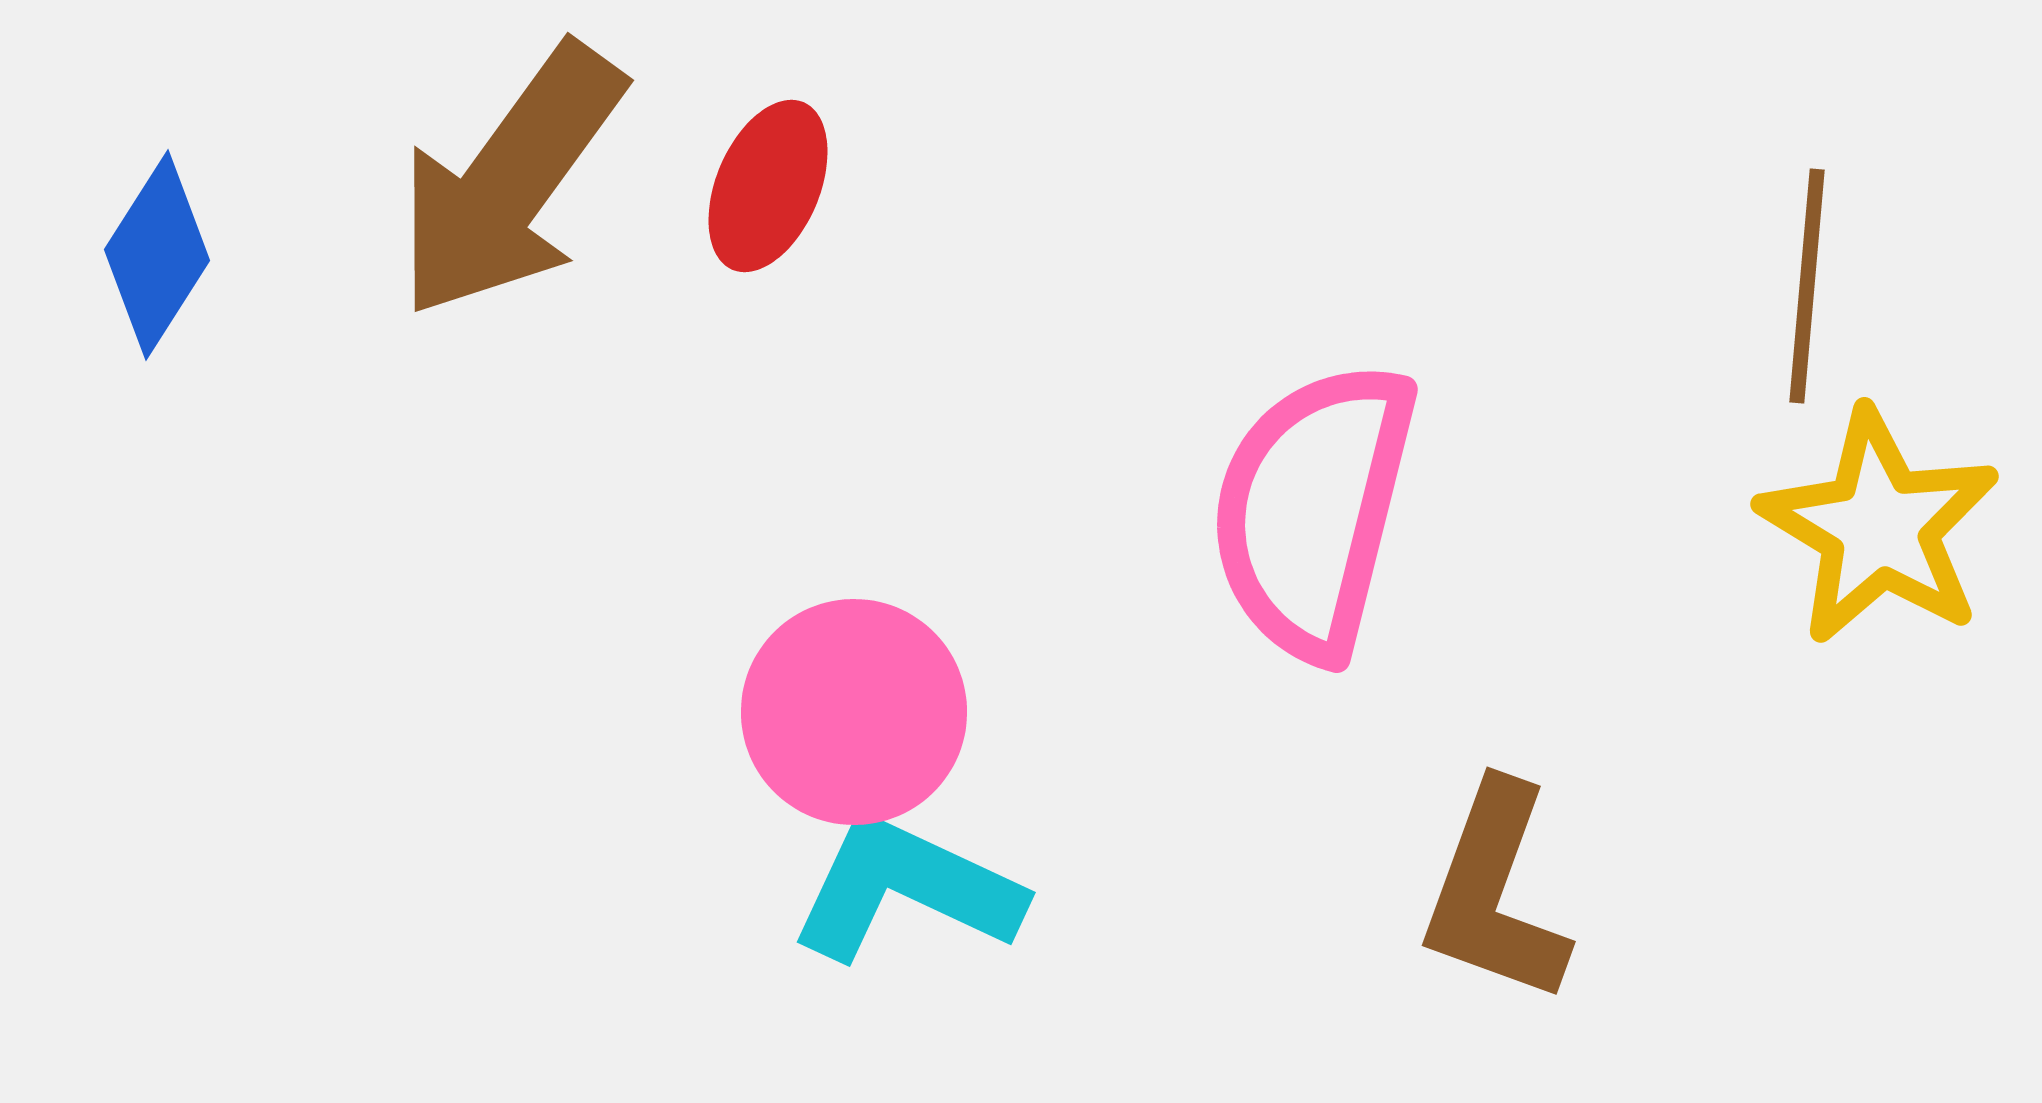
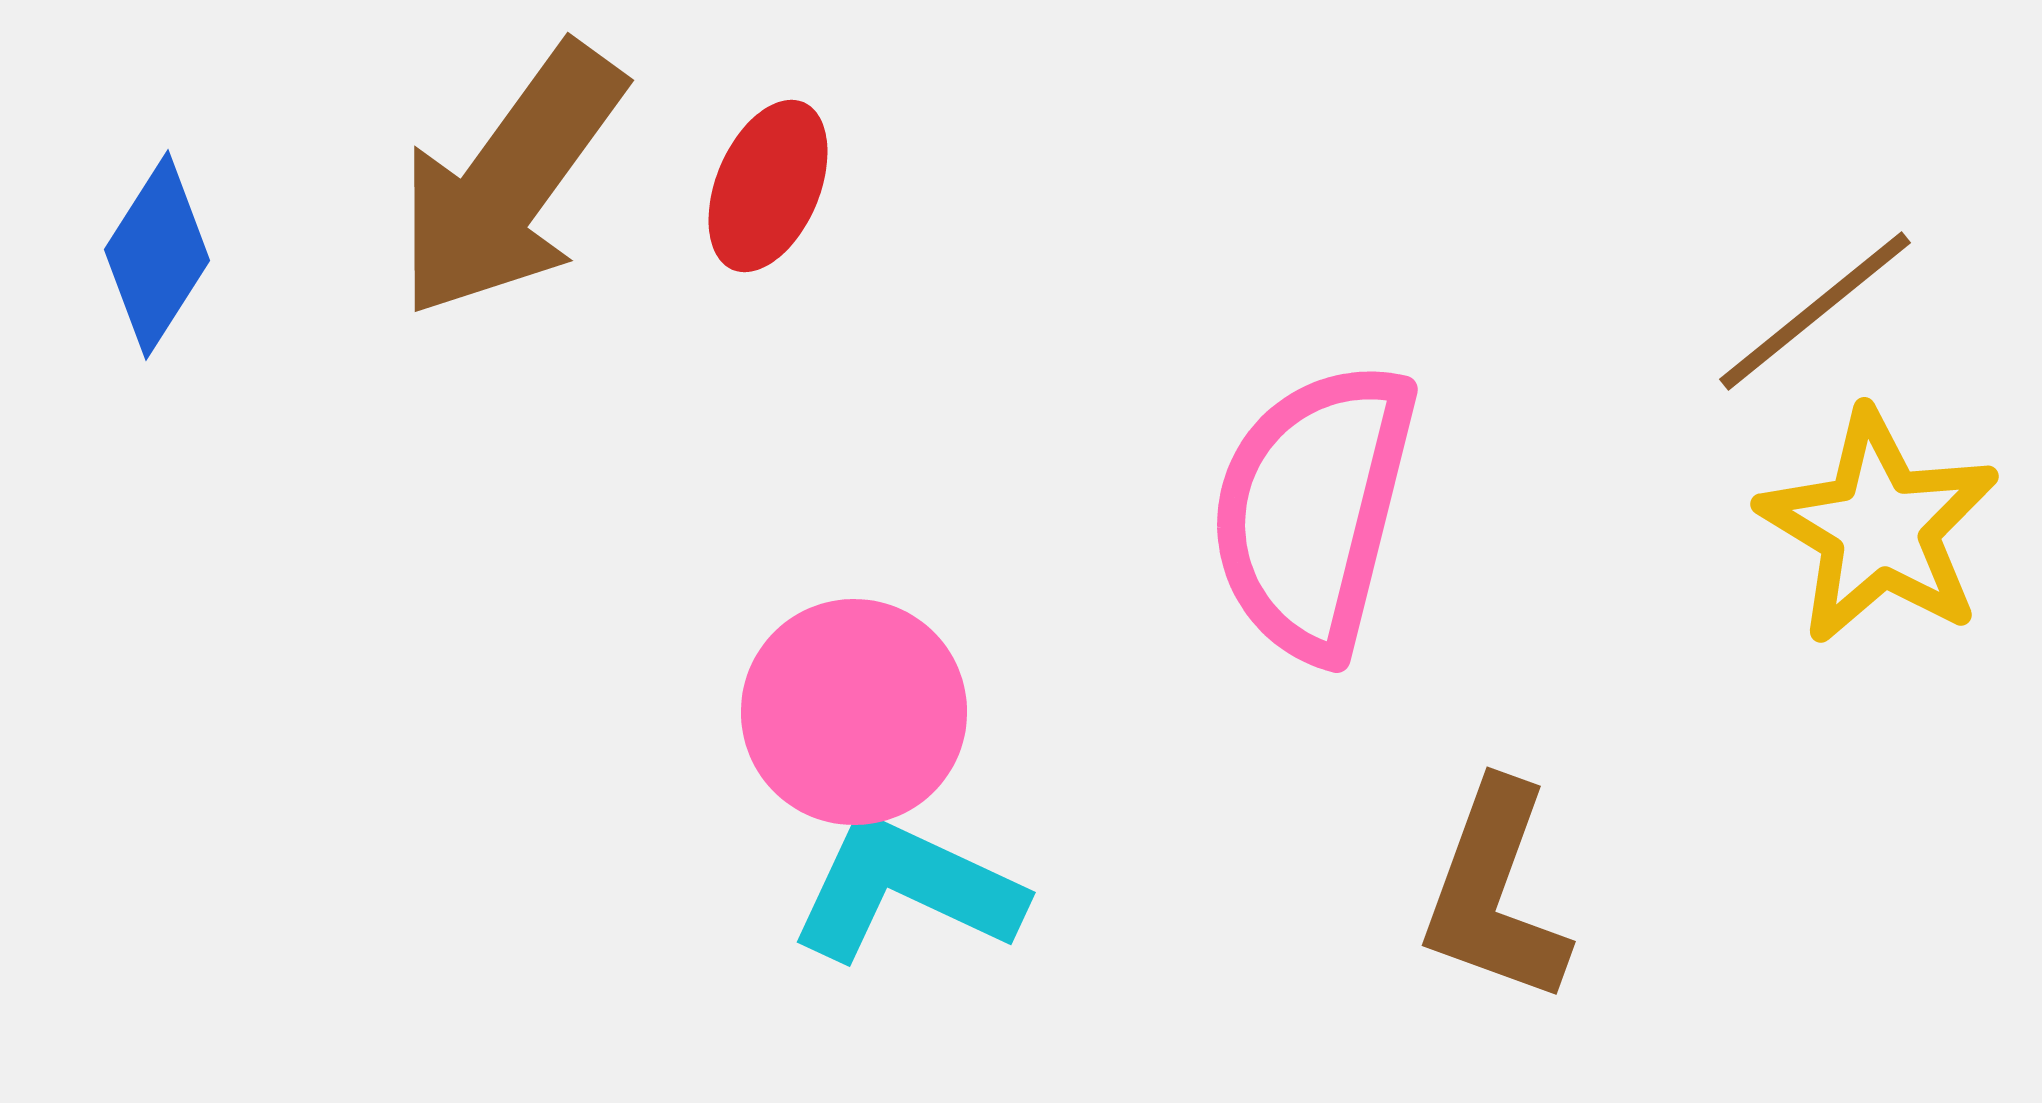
brown line: moved 8 px right, 25 px down; rotated 46 degrees clockwise
